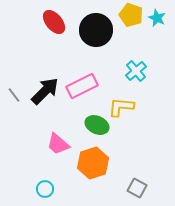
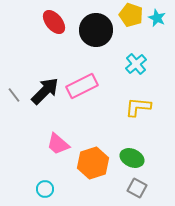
cyan cross: moved 7 px up
yellow L-shape: moved 17 px right
green ellipse: moved 35 px right, 33 px down
